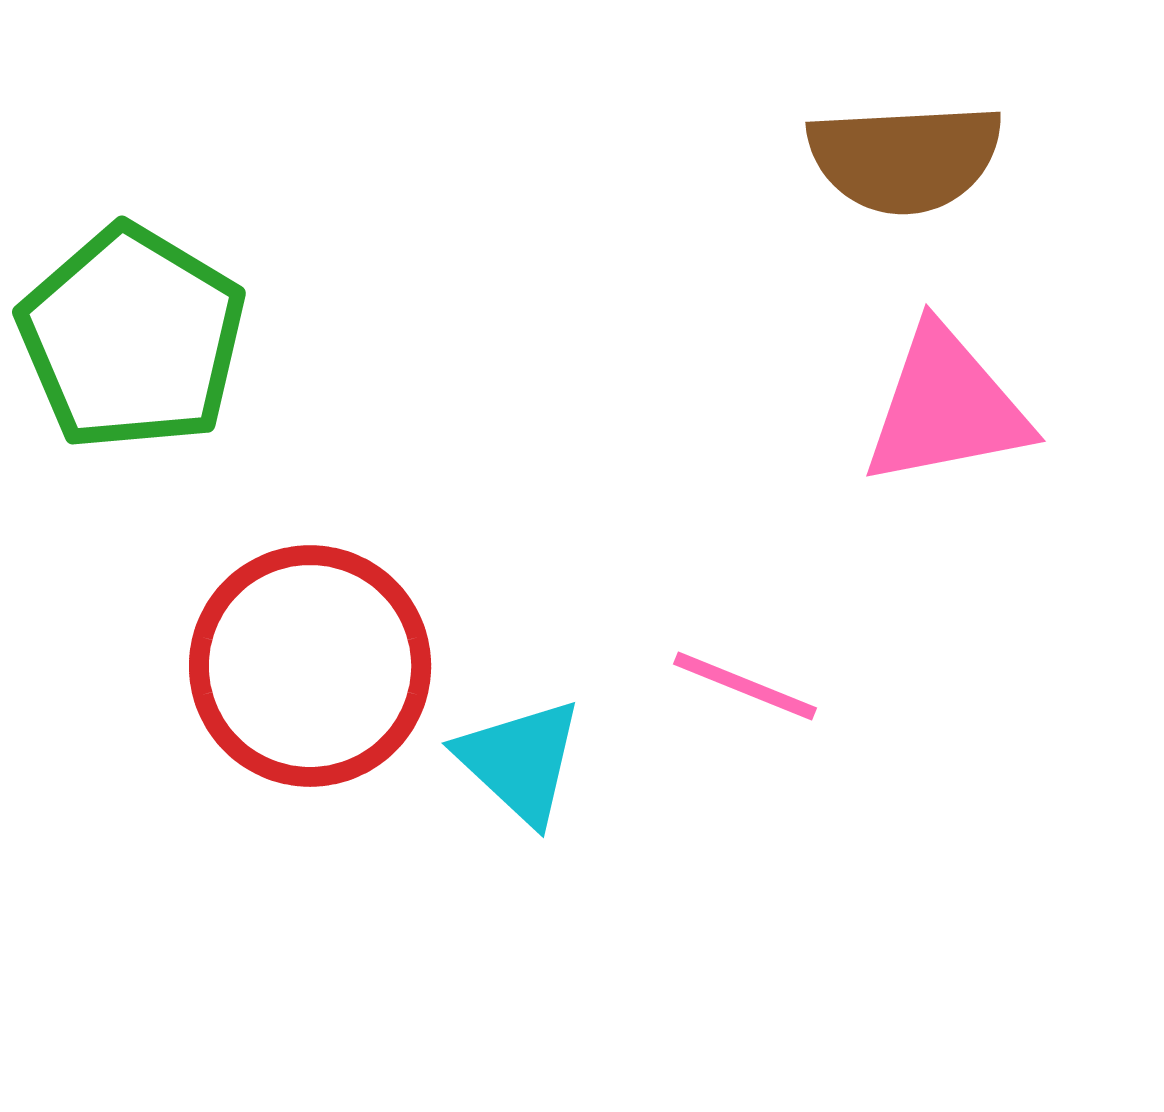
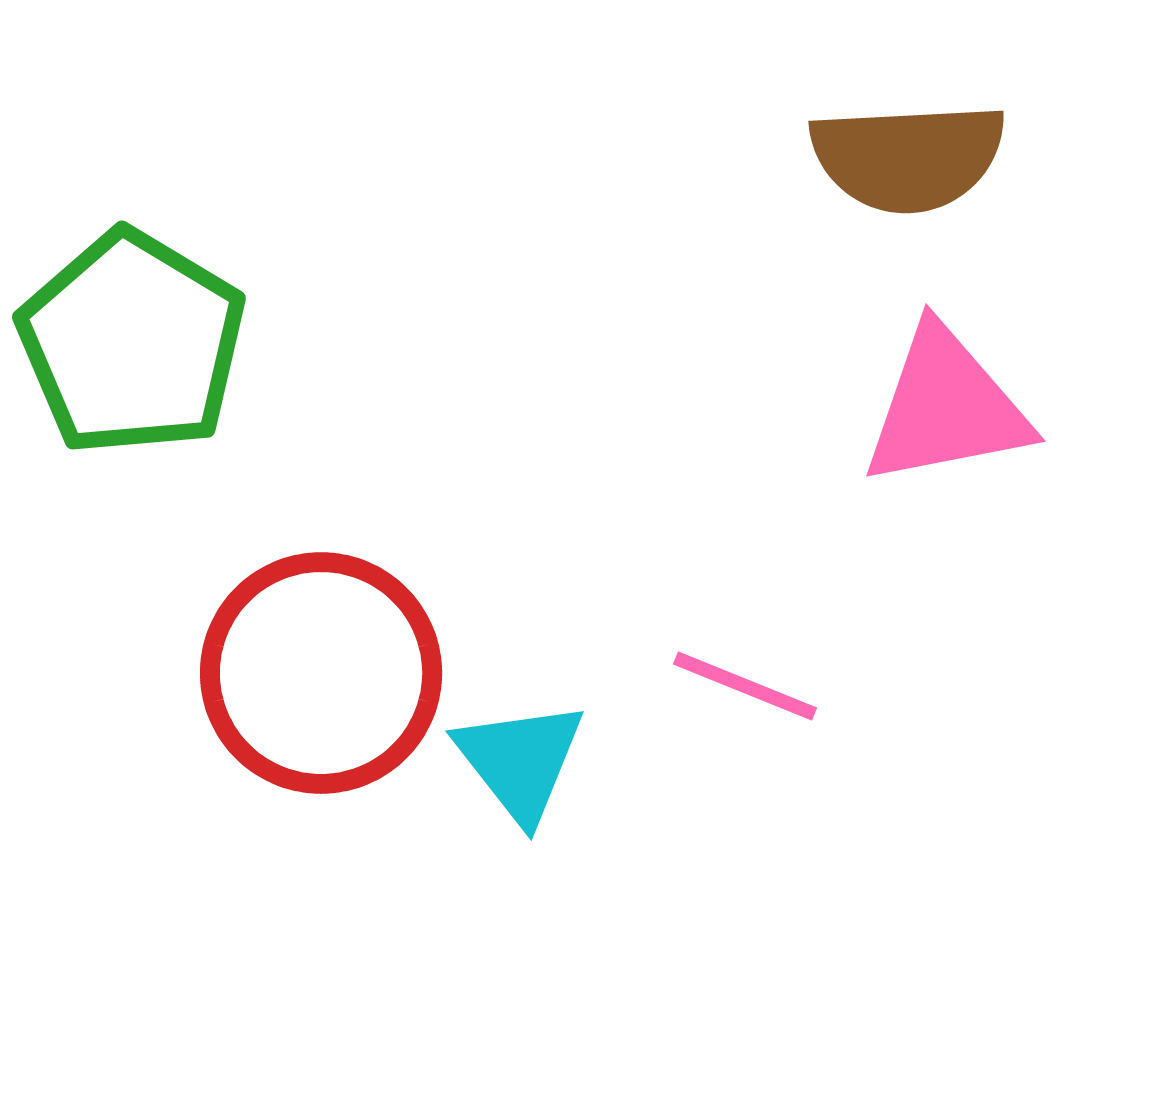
brown semicircle: moved 3 px right, 1 px up
green pentagon: moved 5 px down
red circle: moved 11 px right, 7 px down
cyan triangle: rotated 9 degrees clockwise
